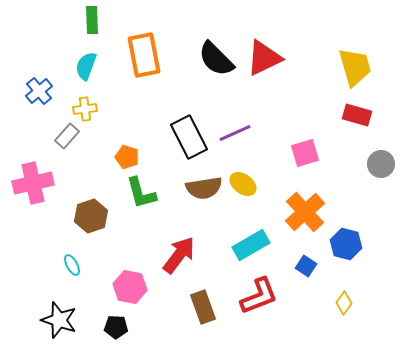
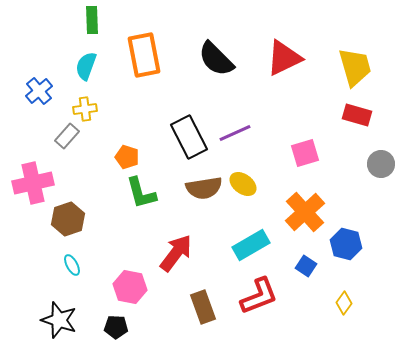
red triangle: moved 20 px right
brown hexagon: moved 23 px left, 3 px down
red arrow: moved 3 px left, 2 px up
